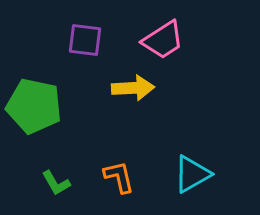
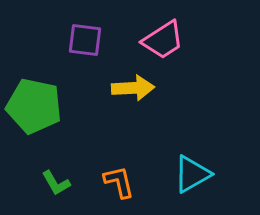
orange L-shape: moved 5 px down
